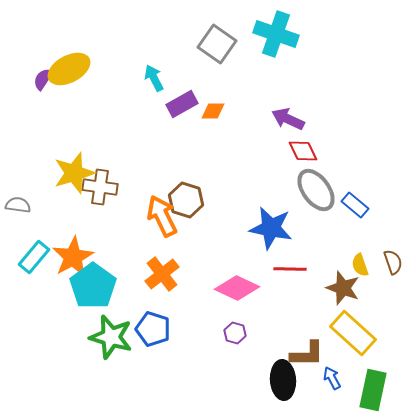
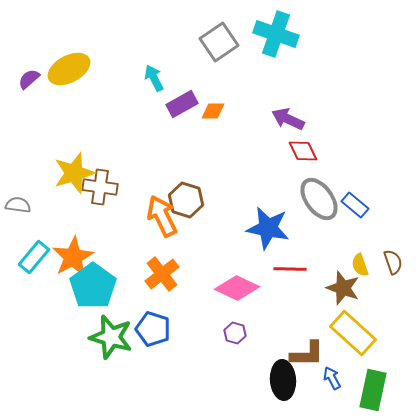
gray square: moved 2 px right, 2 px up; rotated 21 degrees clockwise
purple semicircle: moved 14 px left; rotated 15 degrees clockwise
gray ellipse: moved 3 px right, 9 px down
blue star: moved 3 px left
